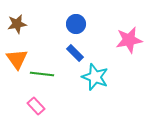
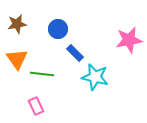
blue circle: moved 18 px left, 5 px down
cyan star: rotated 8 degrees counterclockwise
pink rectangle: rotated 18 degrees clockwise
